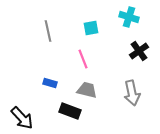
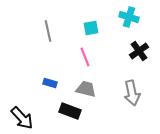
pink line: moved 2 px right, 2 px up
gray trapezoid: moved 1 px left, 1 px up
